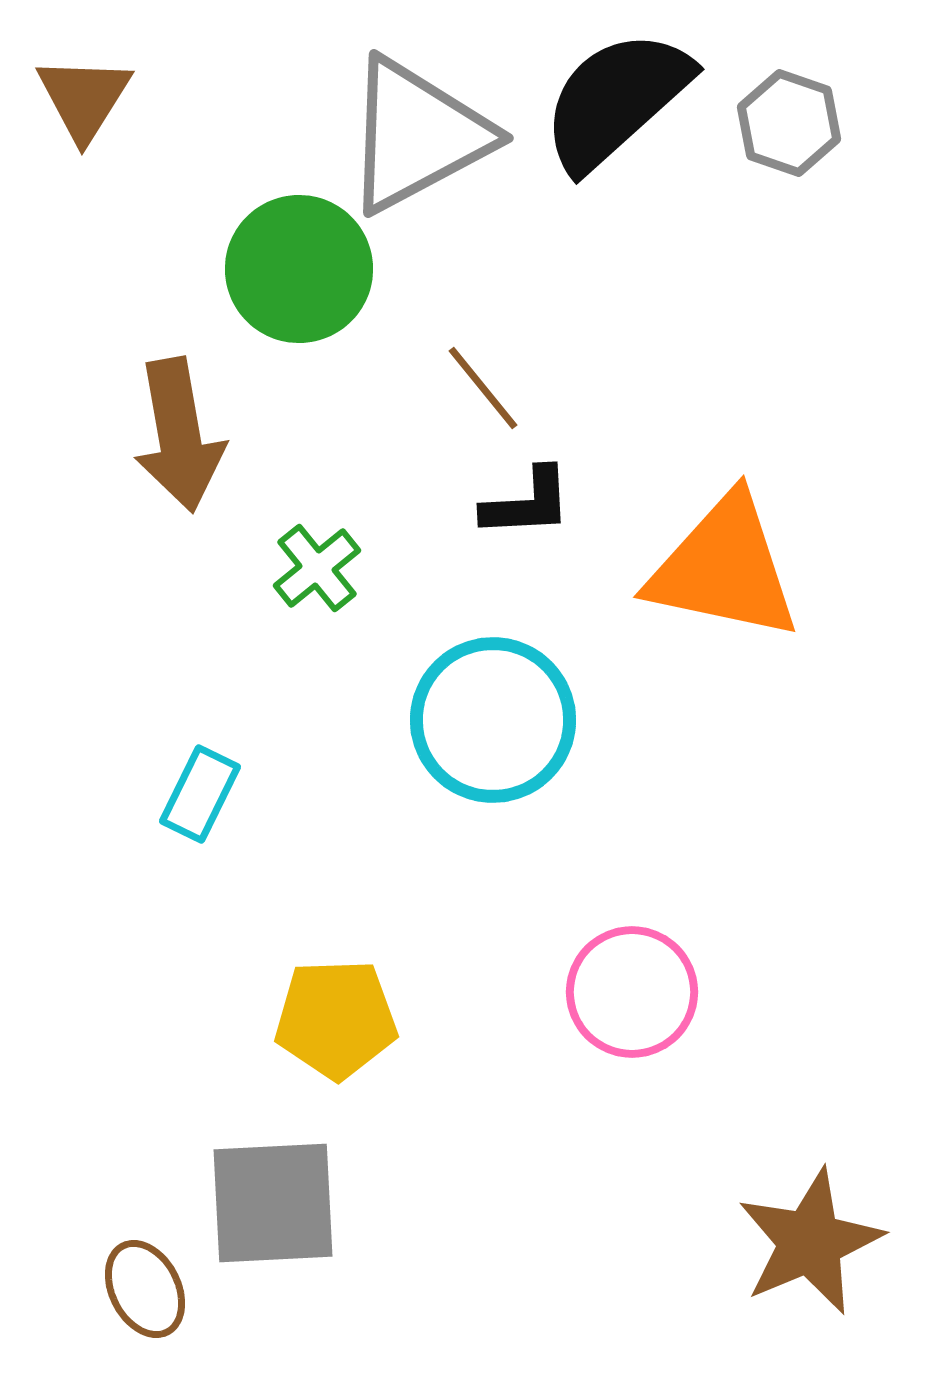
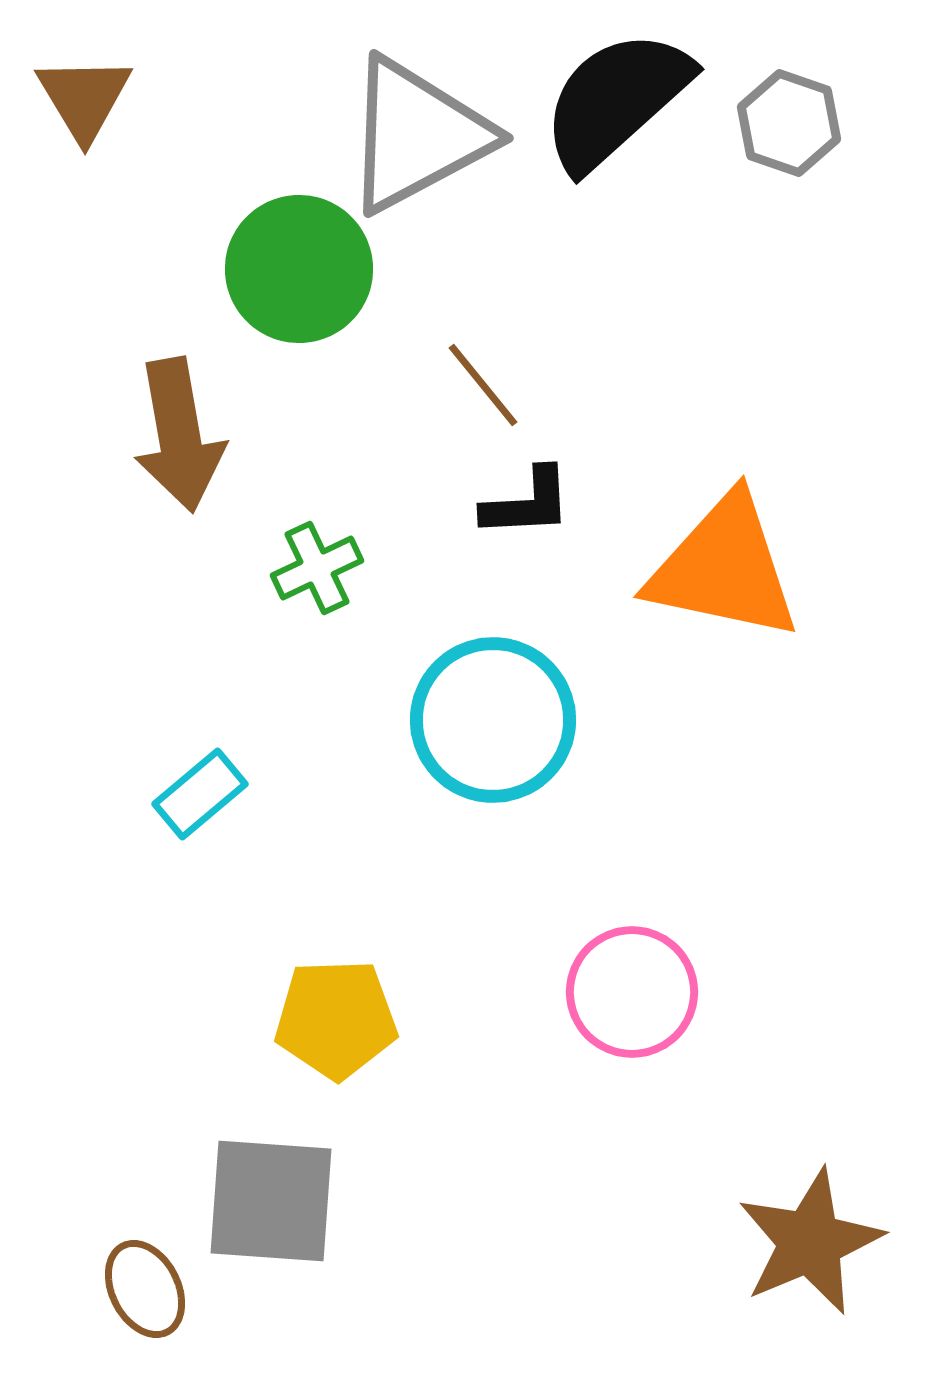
brown triangle: rotated 3 degrees counterclockwise
brown line: moved 3 px up
green cross: rotated 14 degrees clockwise
cyan rectangle: rotated 24 degrees clockwise
gray square: moved 2 px left, 2 px up; rotated 7 degrees clockwise
